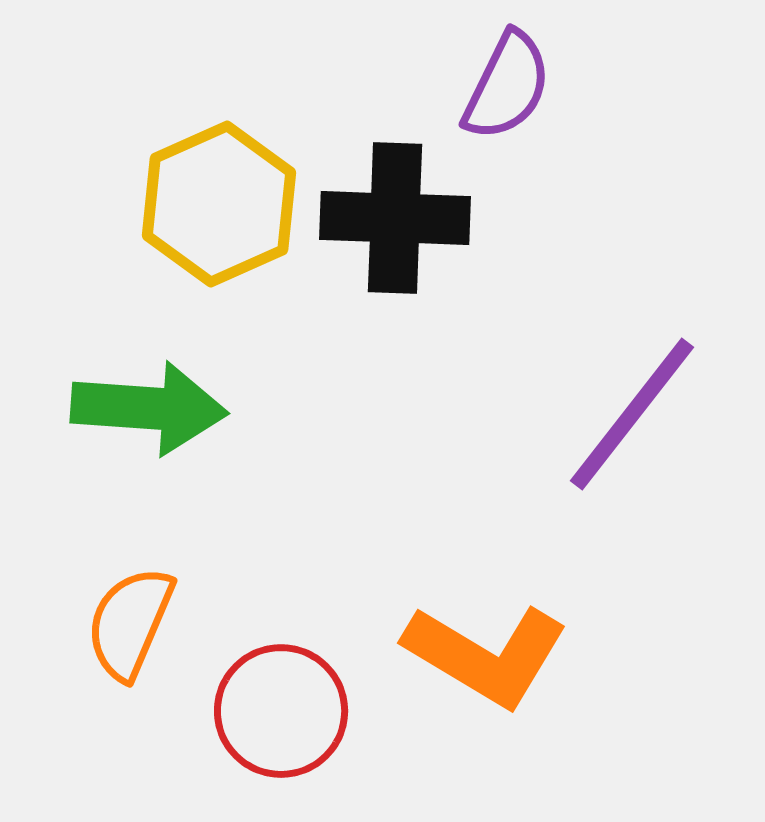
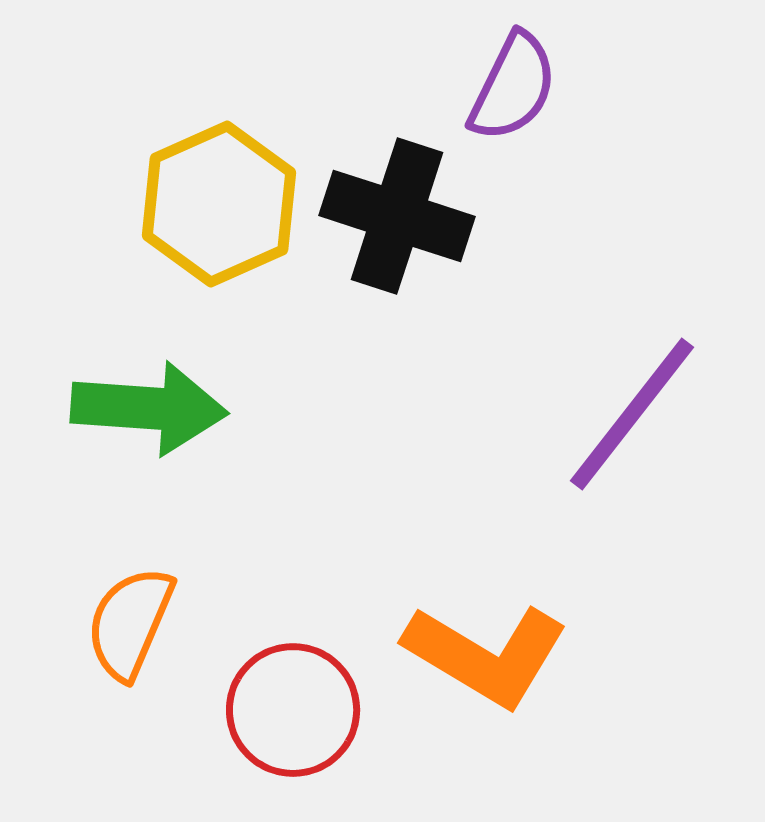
purple semicircle: moved 6 px right, 1 px down
black cross: moved 2 px right, 2 px up; rotated 16 degrees clockwise
red circle: moved 12 px right, 1 px up
